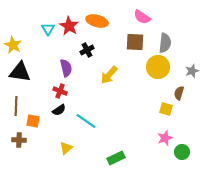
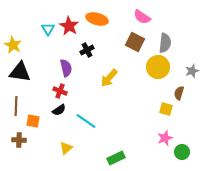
orange ellipse: moved 2 px up
brown square: rotated 24 degrees clockwise
yellow arrow: moved 3 px down
